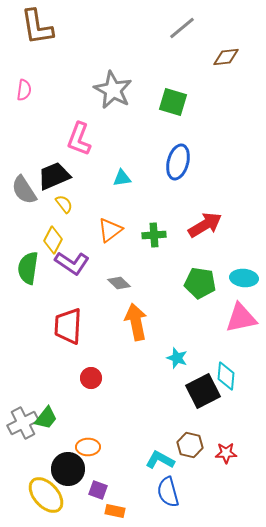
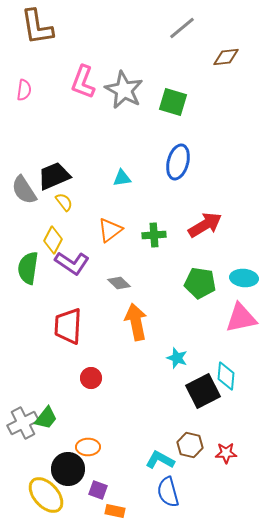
gray star: moved 11 px right
pink L-shape: moved 4 px right, 57 px up
yellow semicircle: moved 2 px up
